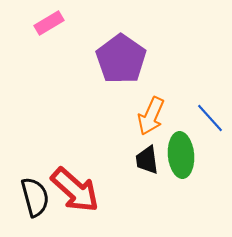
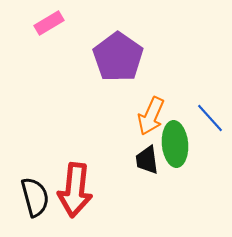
purple pentagon: moved 3 px left, 2 px up
green ellipse: moved 6 px left, 11 px up
red arrow: rotated 54 degrees clockwise
